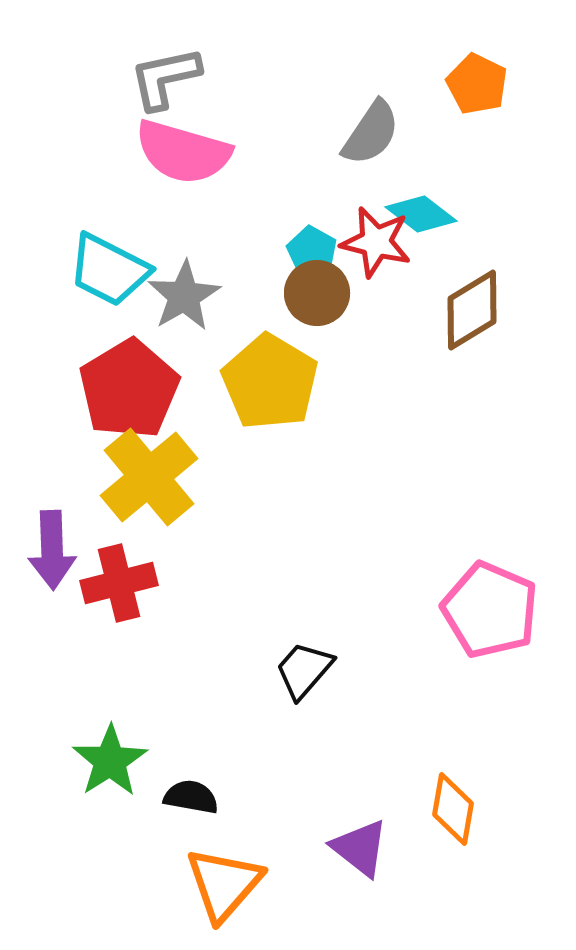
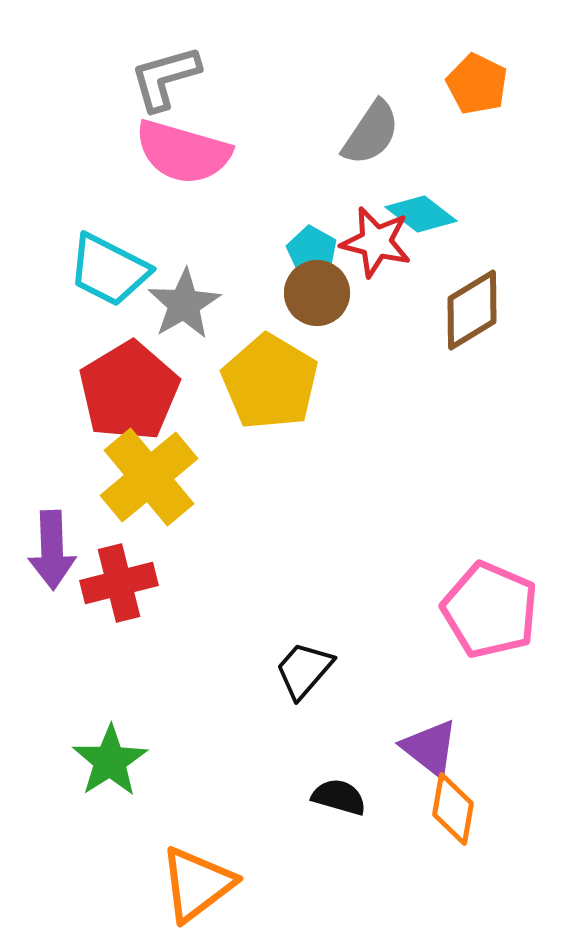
gray L-shape: rotated 4 degrees counterclockwise
gray star: moved 8 px down
red pentagon: moved 2 px down
black semicircle: moved 148 px right; rotated 6 degrees clockwise
purple triangle: moved 70 px right, 100 px up
orange triangle: moved 27 px left; rotated 12 degrees clockwise
